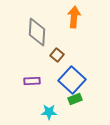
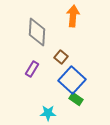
orange arrow: moved 1 px left, 1 px up
brown square: moved 4 px right, 2 px down
purple rectangle: moved 12 px up; rotated 56 degrees counterclockwise
green rectangle: moved 1 px right; rotated 56 degrees clockwise
cyan star: moved 1 px left, 1 px down
